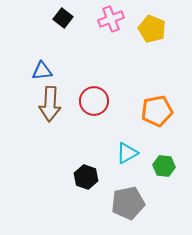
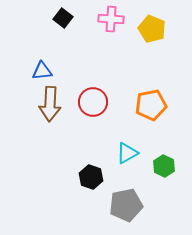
pink cross: rotated 25 degrees clockwise
red circle: moved 1 px left, 1 px down
orange pentagon: moved 6 px left, 6 px up
green hexagon: rotated 20 degrees clockwise
black hexagon: moved 5 px right
gray pentagon: moved 2 px left, 2 px down
